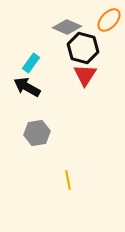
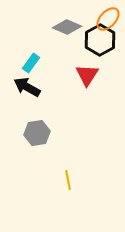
orange ellipse: moved 1 px left, 1 px up
black hexagon: moved 17 px right, 8 px up; rotated 16 degrees clockwise
red triangle: moved 2 px right
